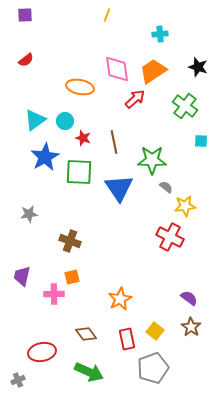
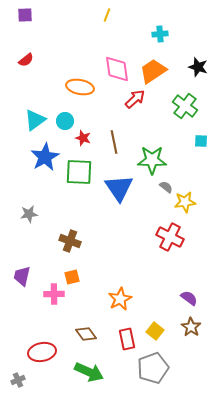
yellow star: moved 4 px up
